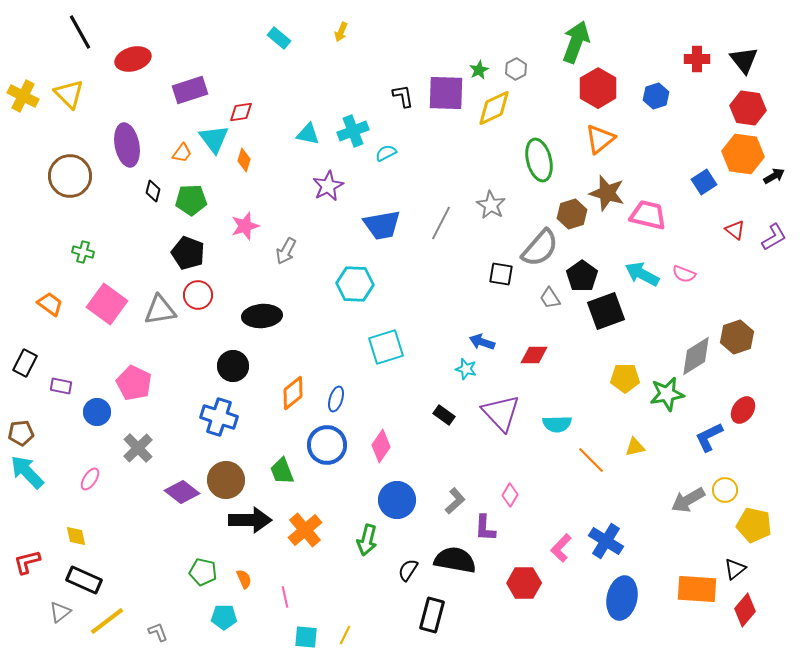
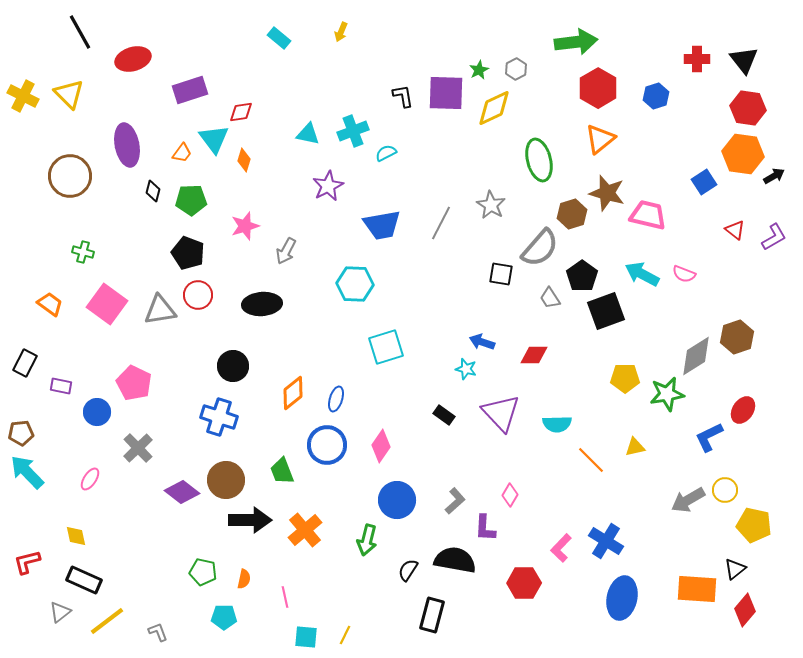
green arrow at (576, 42): rotated 63 degrees clockwise
black ellipse at (262, 316): moved 12 px up
orange semicircle at (244, 579): rotated 36 degrees clockwise
